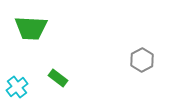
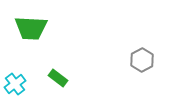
cyan cross: moved 2 px left, 3 px up
